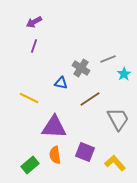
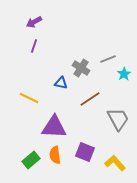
green rectangle: moved 1 px right, 5 px up
